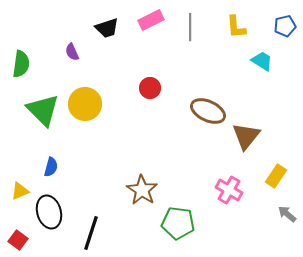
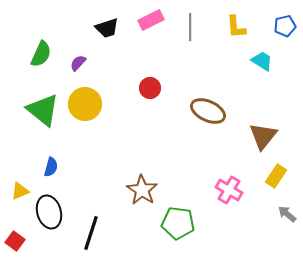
purple semicircle: moved 6 px right, 11 px down; rotated 66 degrees clockwise
green semicircle: moved 20 px right, 10 px up; rotated 16 degrees clockwise
green triangle: rotated 6 degrees counterclockwise
brown triangle: moved 17 px right
red square: moved 3 px left, 1 px down
